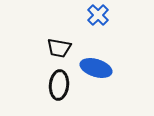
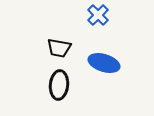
blue ellipse: moved 8 px right, 5 px up
